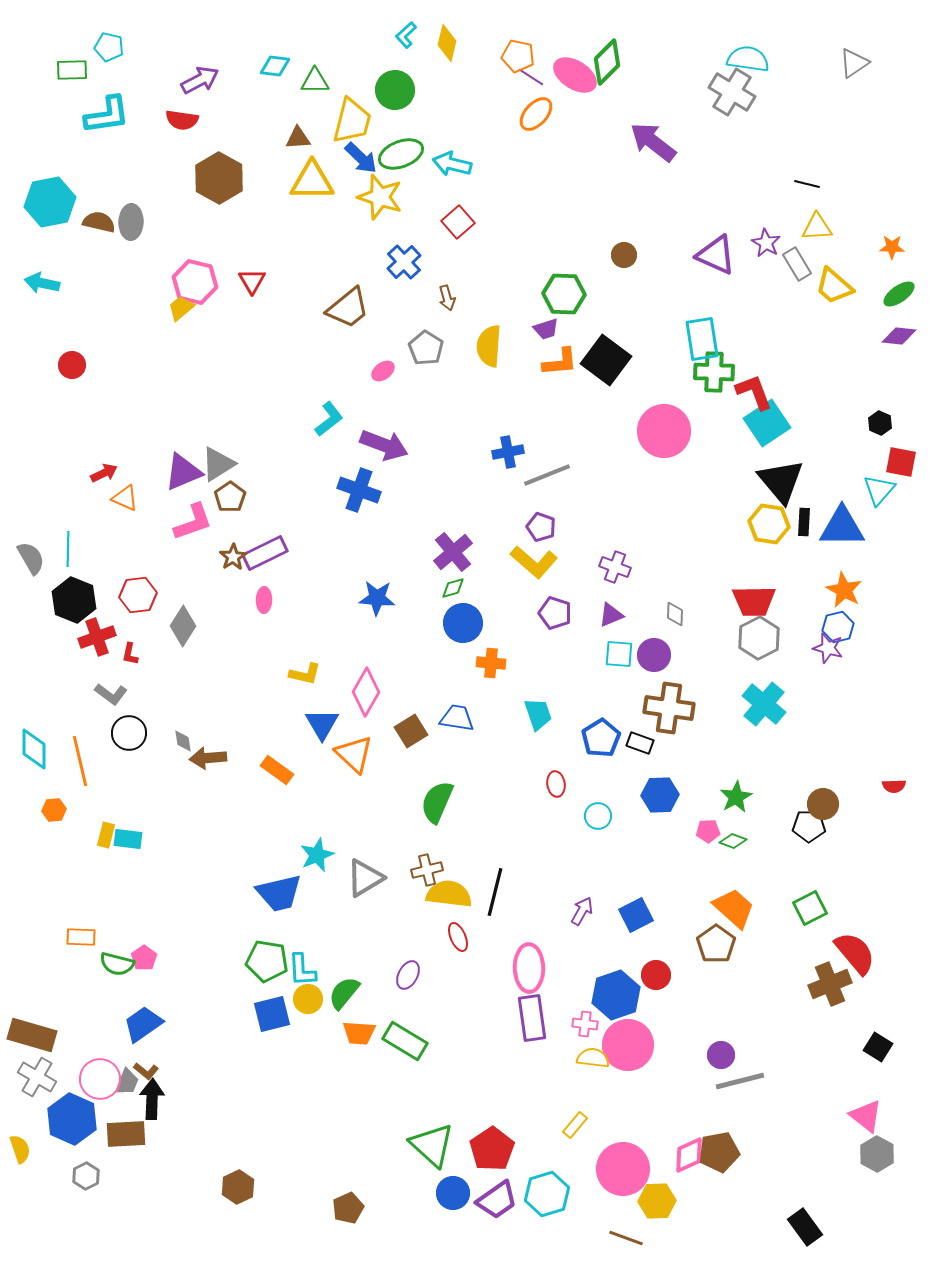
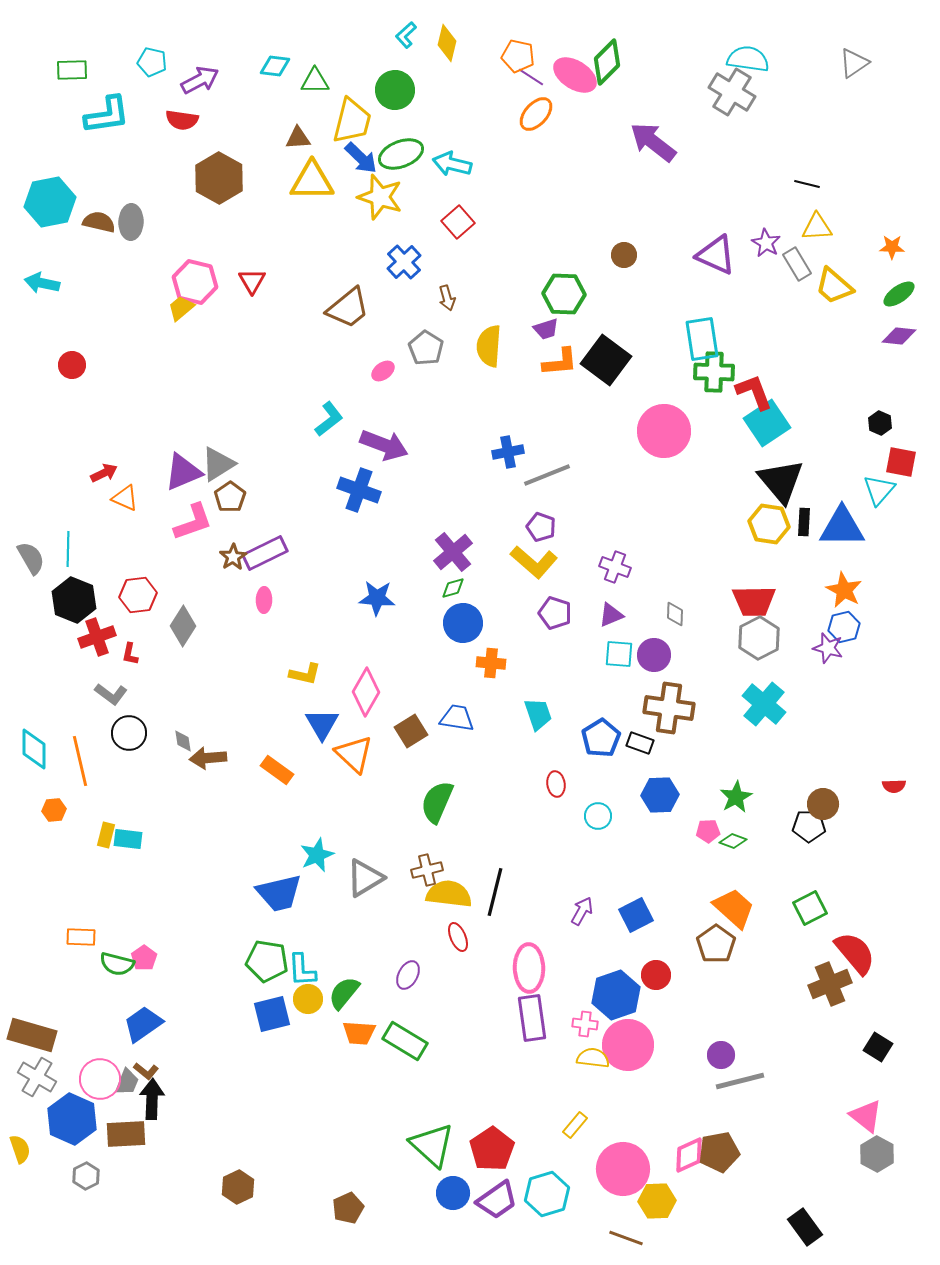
cyan pentagon at (109, 47): moved 43 px right, 15 px down
blue hexagon at (838, 627): moved 6 px right
